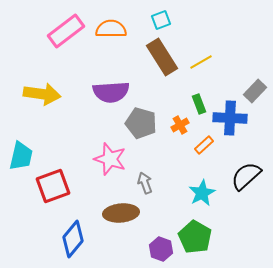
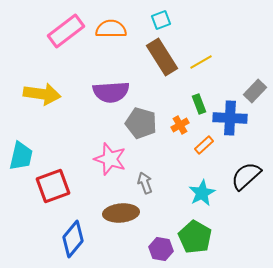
purple hexagon: rotated 10 degrees counterclockwise
